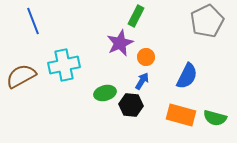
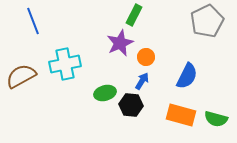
green rectangle: moved 2 px left, 1 px up
cyan cross: moved 1 px right, 1 px up
green semicircle: moved 1 px right, 1 px down
